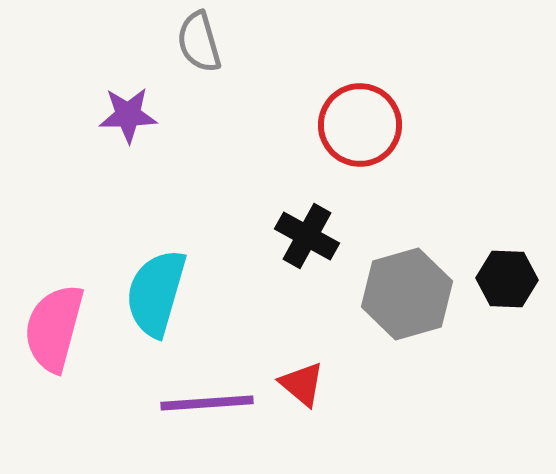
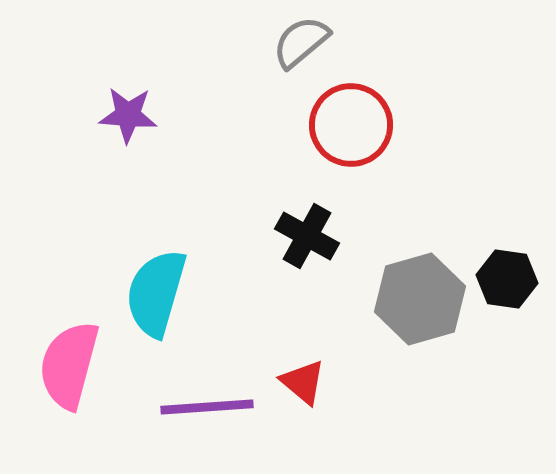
gray semicircle: moved 102 px right; rotated 66 degrees clockwise
purple star: rotated 6 degrees clockwise
red circle: moved 9 px left
black hexagon: rotated 6 degrees clockwise
gray hexagon: moved 13 px right, 5 px down
pink semicircle: moved 15 px right, 37 px down
red triangle: moved 1 px right, 2 px up
purple line: moved 4 px down
